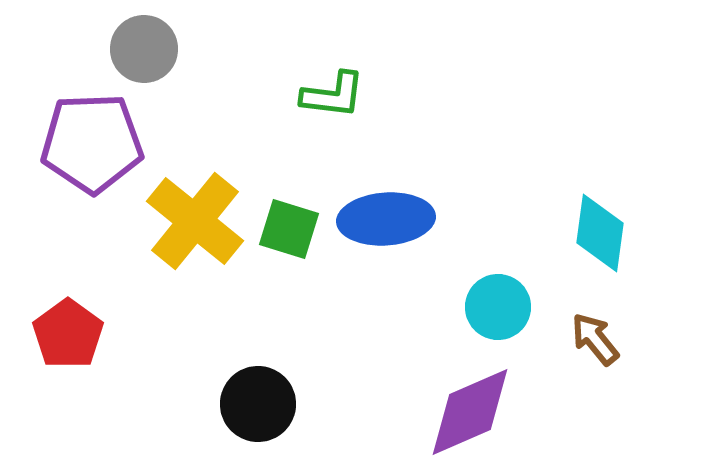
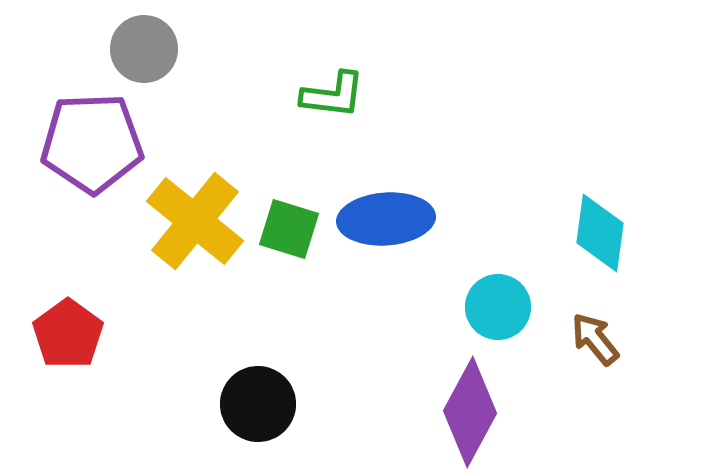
purple diamond: rotated 38 degrees counterclockwise
